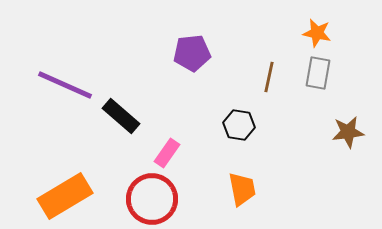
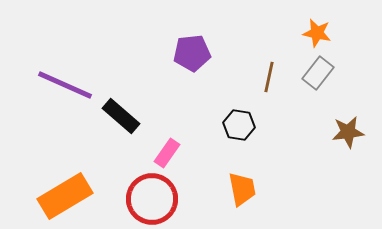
gray rectangle: rotated 28 degrees clockwise
